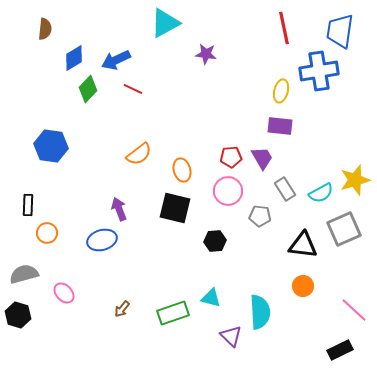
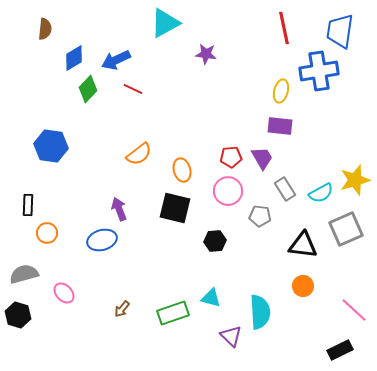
gray square at (344, 229): moved 2 px right
